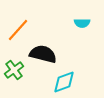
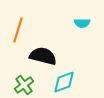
orange line: rotated 25 degrees counterclockwise
black semicircle: moved 2 px down
green cross: moved 10 px right, 15 px down
